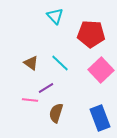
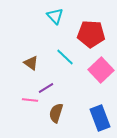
cyan line: moved 5 px right, 6 px up
